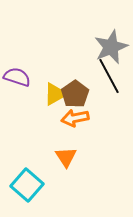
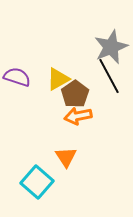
yellow triangle: moved 3 px right, 15 px up
orange arrow: moved 3 px right, 2 px up
cyan square: moved 10 px right, 3 px up
